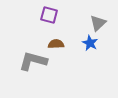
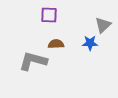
purple square: rotated 12 degrees counterclockwise
gray triangle: moved 5 px right, 2 px down
blue star: rotated 28 degrees counterclockwise
